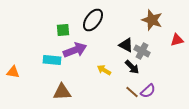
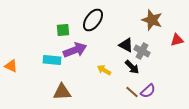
orange triangle: moved 2 px left, 6 px up; rotated 16 degrees clockwise
